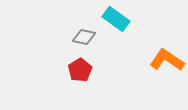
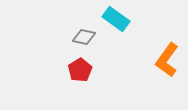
orange L-shape: rotated 88 degrees counterclockwise
